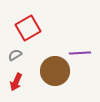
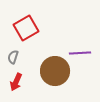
red square: moved 2 px left
gray semicircle: moved 2 px left, 2 px down; rotated 40 degrees counterclockwise
